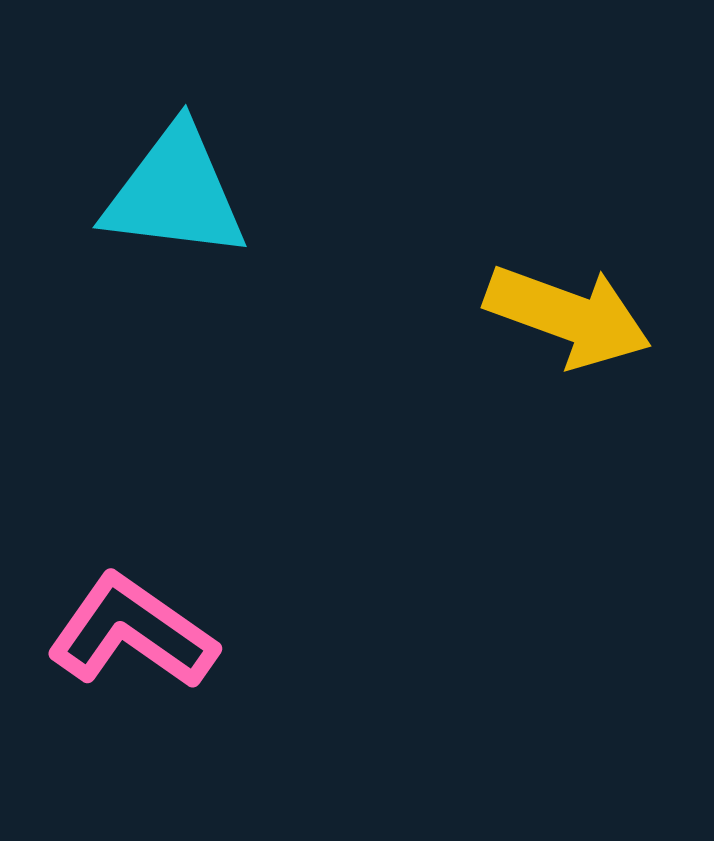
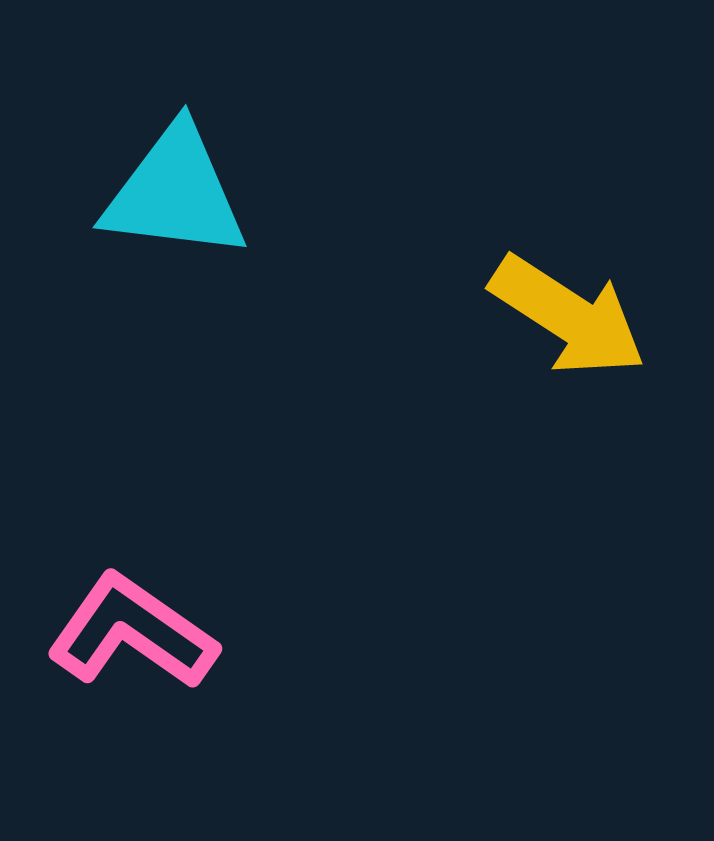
yellow arrow: rotated 13 degrees clockwise
